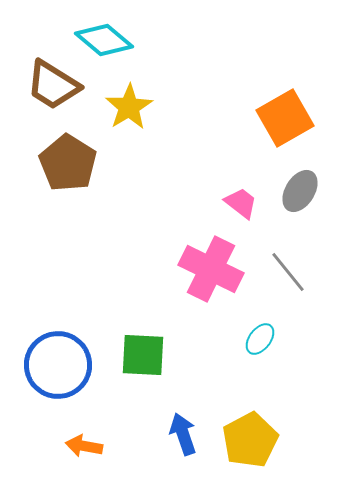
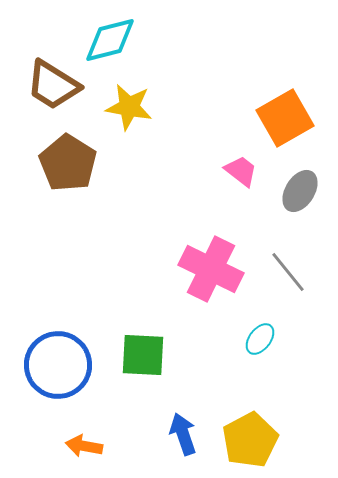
cyan diamond: moved 6 px right; rotated 54 degrees counterclockwise
yellow star: rotated 30 degrees counterclockwise
pink trapezoid: moved 32 px up
